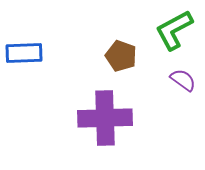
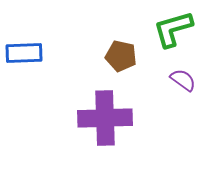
green L-shape: moved 1 px left, 1 px up; rotated 12 degrees clockwise
brown pentagon: rotated 8 degrees counterclockwise
